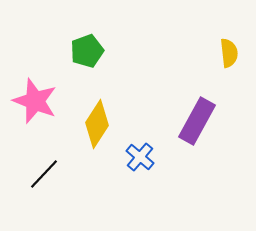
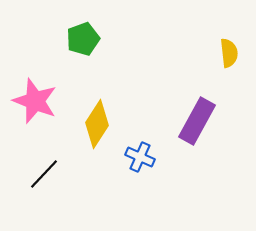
green pentagon: moved 4 px left, 12 px up
blue cross: rotated 16 degrees counterclockwise
